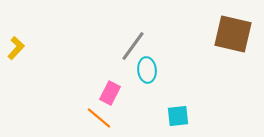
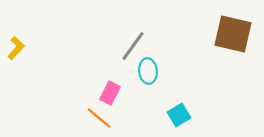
cyan ellipse: moved 1 px right, 1 px down
cyan square: moved 1 px right, 1 px up; rotated 25 degrees counterclockwise
